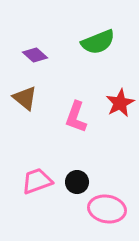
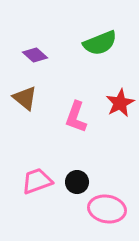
green semicircle: moved 2 px right, 1 px down
